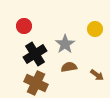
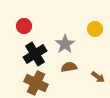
brown arrow: moved 1 px right, 2 px down
